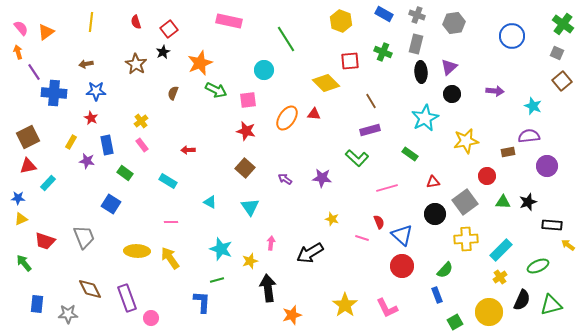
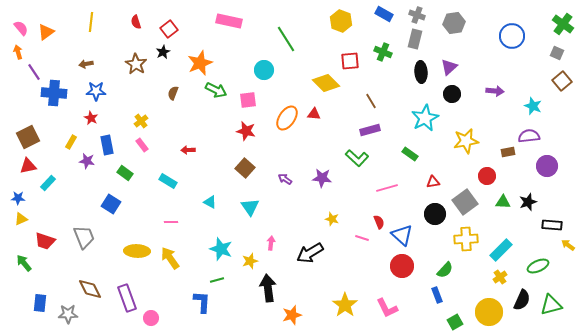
gray rectangle at (416, 44): moved 1 px left, 5 px up
blue rectangle at (37, 304): moved 3 px right, 1 px up
